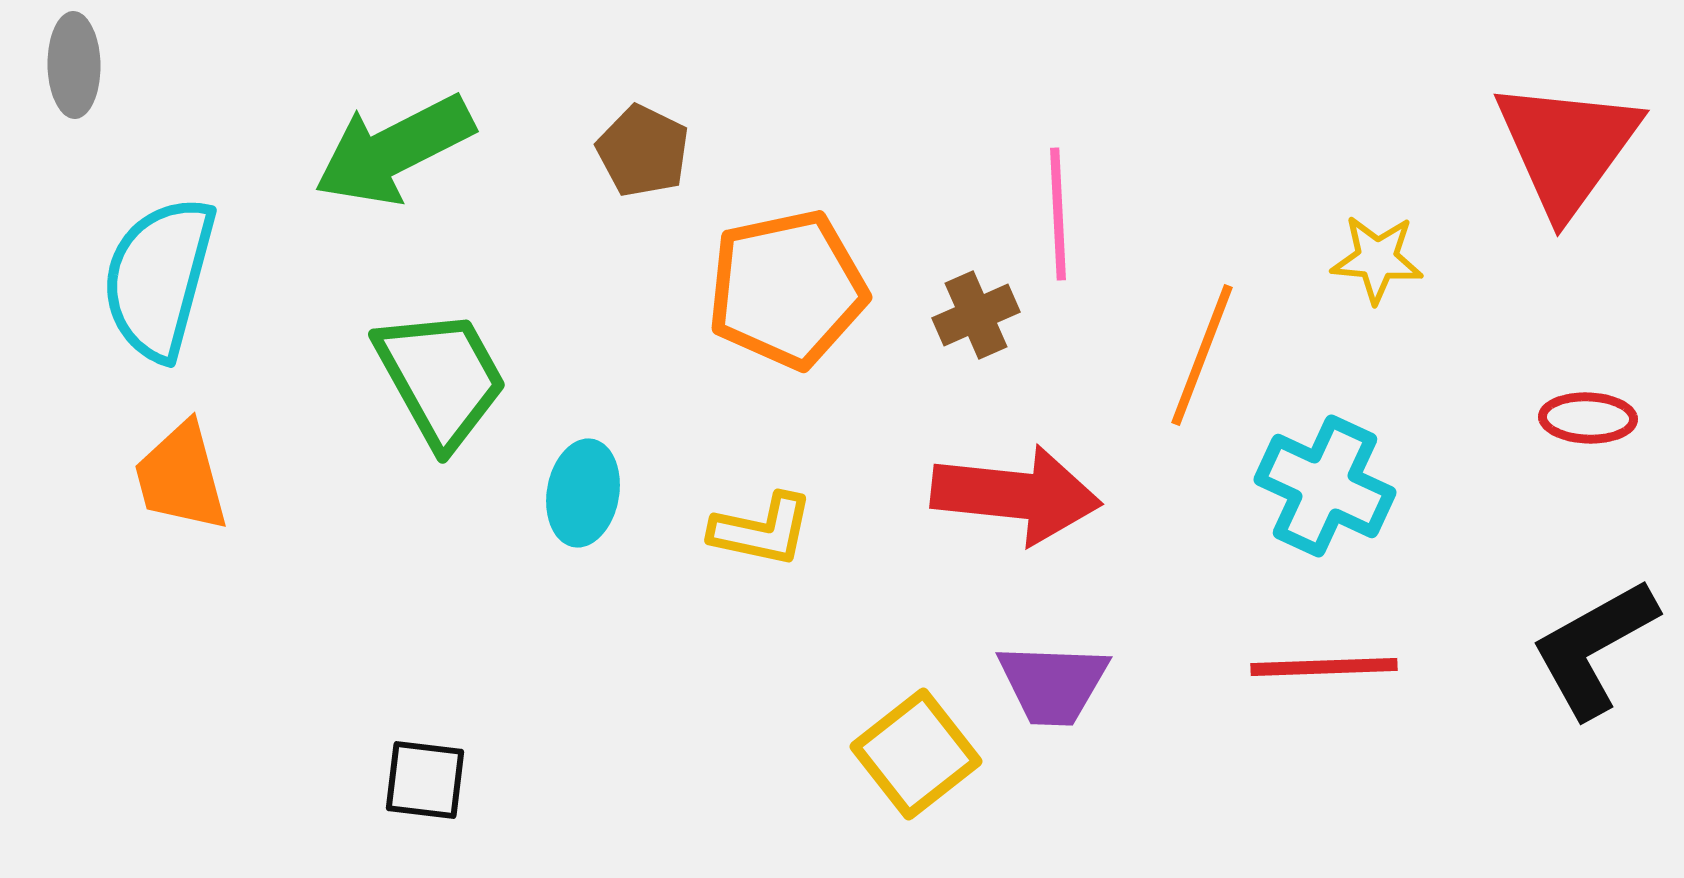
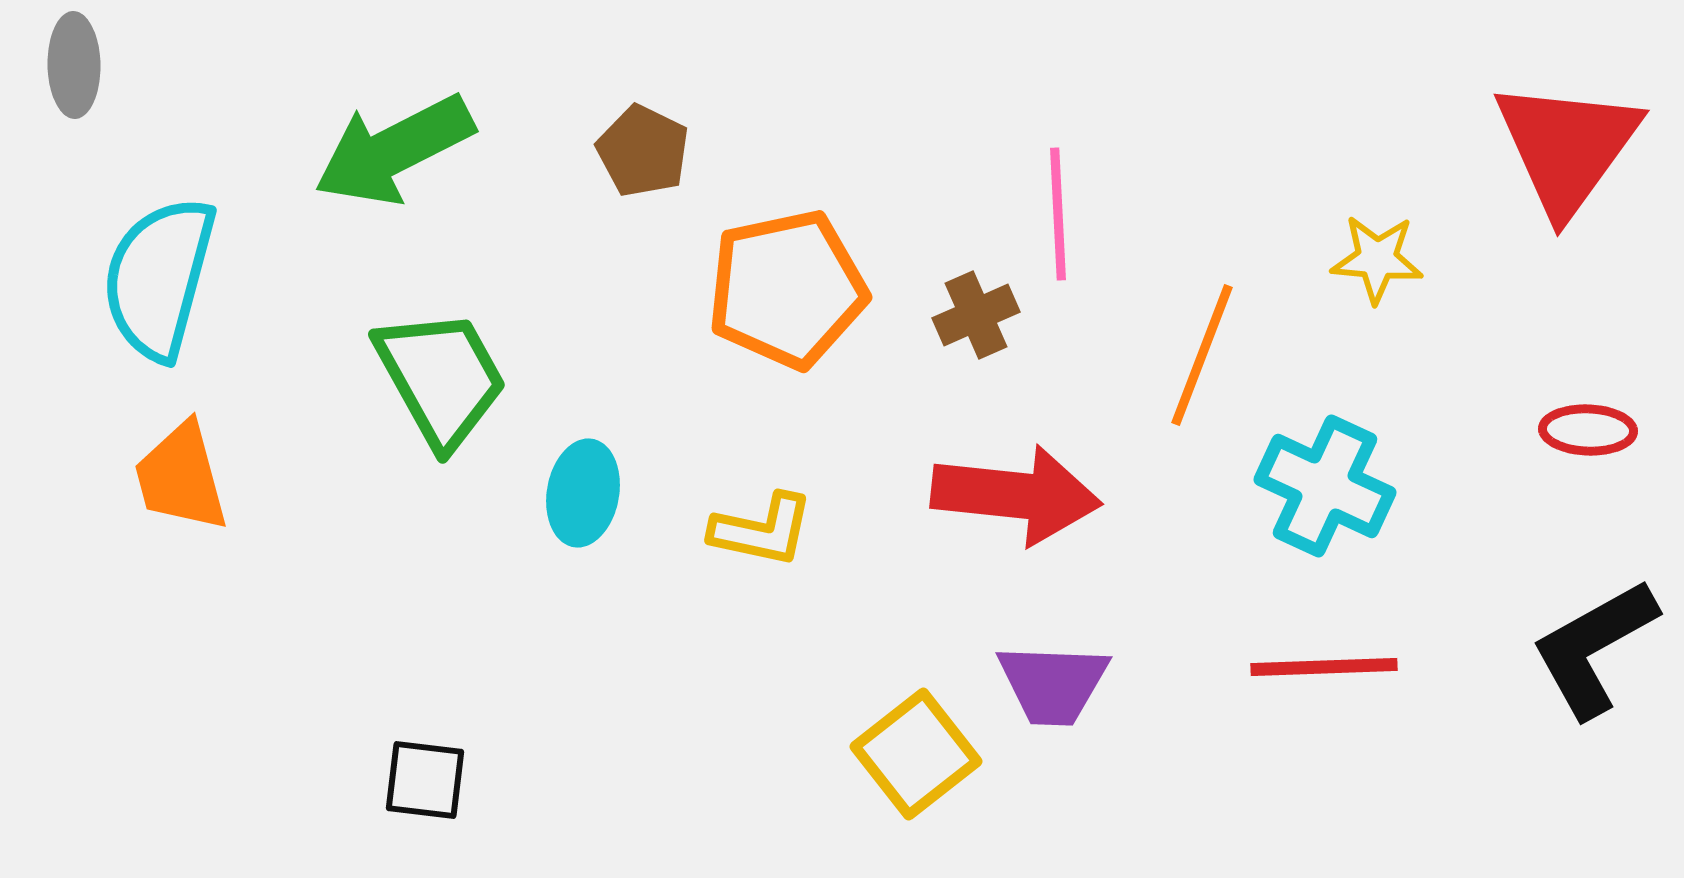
red ellipse: moved 12 px down
